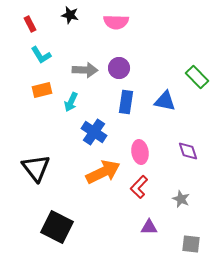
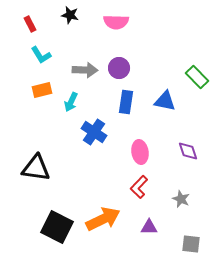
black triangle: rotated 44 degrees counterclockwise
orange arrow: moved 47 px down
